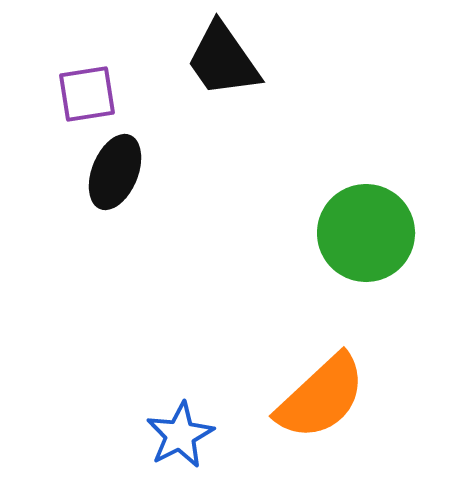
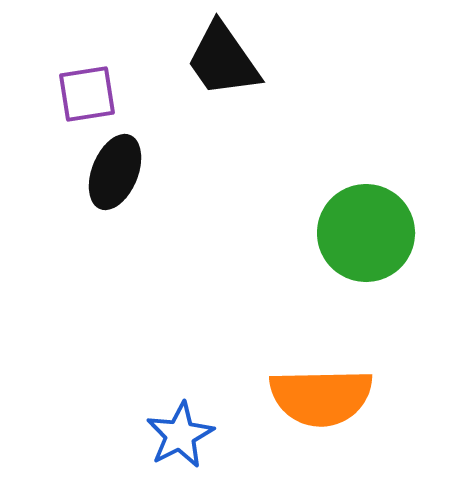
orange semicircle: rotated 42 degrees clockwise
